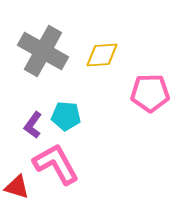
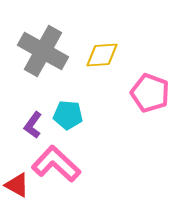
pink pentagon: rotated 21 degrees clockwise
cyan pentagon: moved 2 px right, 1 px up
pink L-shape: rotated 18 degrees counterclockwise
red triangle: moved 2 px up; rotated 12 degrees clockwise
